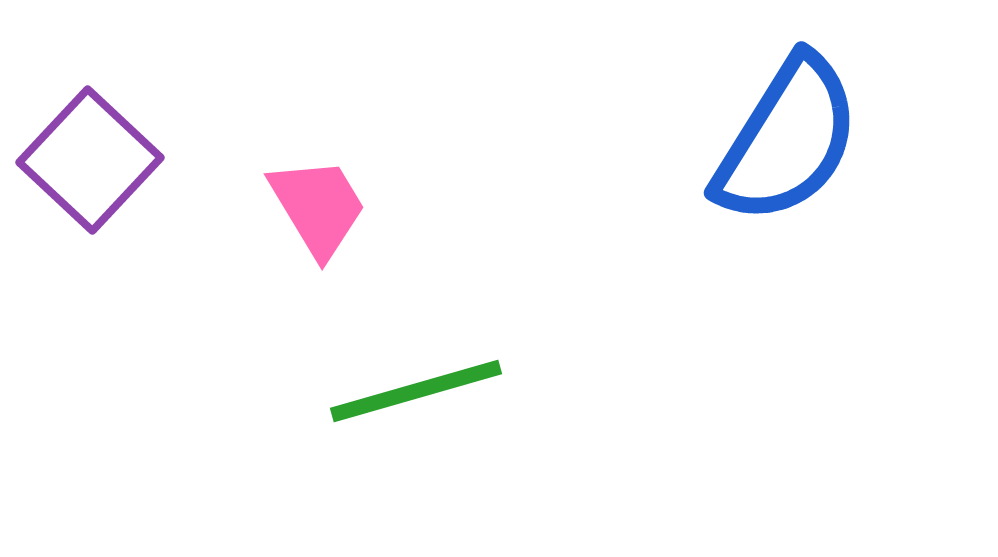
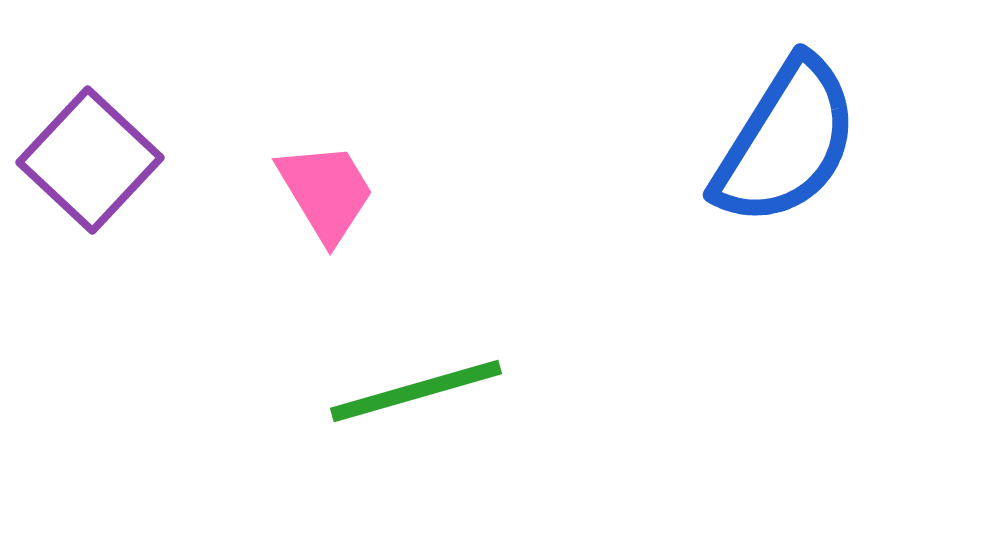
blue semicircle: moved 1 px left, 2 px down
pink trapezoid: moved 8 px right, 15 px up
